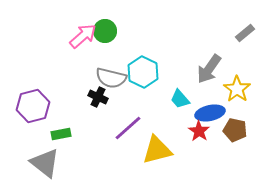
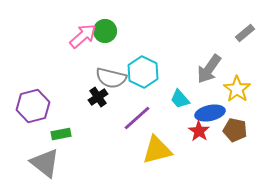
black cross: rotated 30 degrees clockwise
purple line: moved 9 px right, 10 px up
